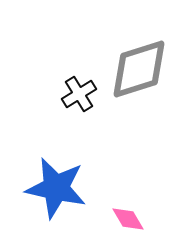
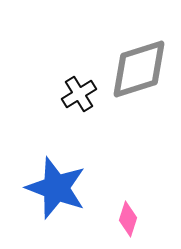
blue star: rotated 8 degrees clockwise
pink diamond: rotated 48 degrees clockwise
